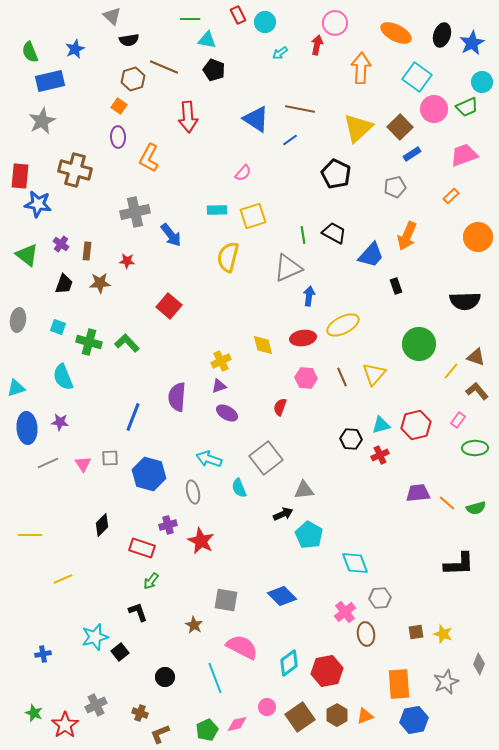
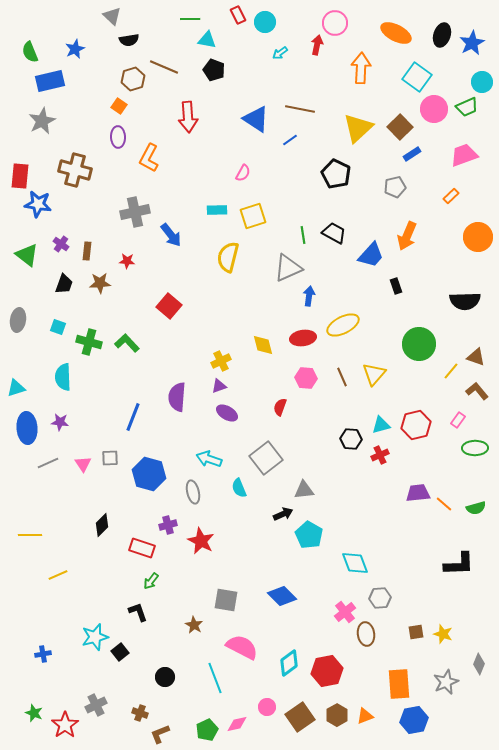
pink semicircle at (243, 173): rotated 12 degrees counterclockwise
cyan semicircle at (63, 377): rotated 20 degrees clockwise
orange line at (447, 503): moved 3 px left, 1 px down
yellow line at (63, 579): moved 5 px left, 4 px up
